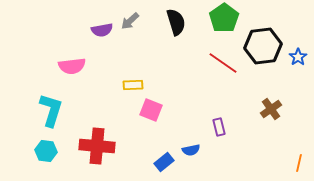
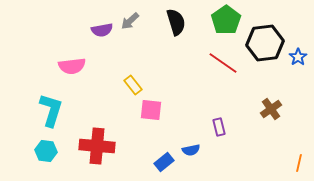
green pentagon: moved 2 px right, 2 px down
black hexagon: moved 2 px right, 3 px up
yellow rectangle: rotated 54 degrees clockwise
pink square: rotated 15 degrees counterclockwise
